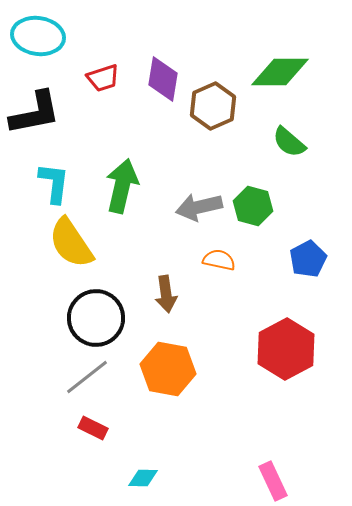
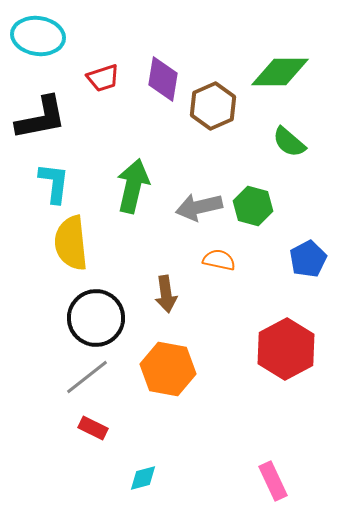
black L-shape: moved 6 px right, 5 px down
green arrow: moved 11 px right
yellow semicircle: rotated 28 degrees clockwise
cyan diamond: rotated 16 degrees counterclockwise
